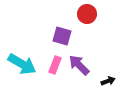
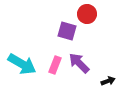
purple square: moved 5 px right, 5 px up
purple arrow: moved 2 px up
